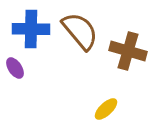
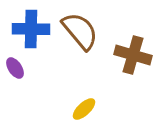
brown cross: moved 5 px right, 4 px down
yellow ellipse: moved 22 px left
